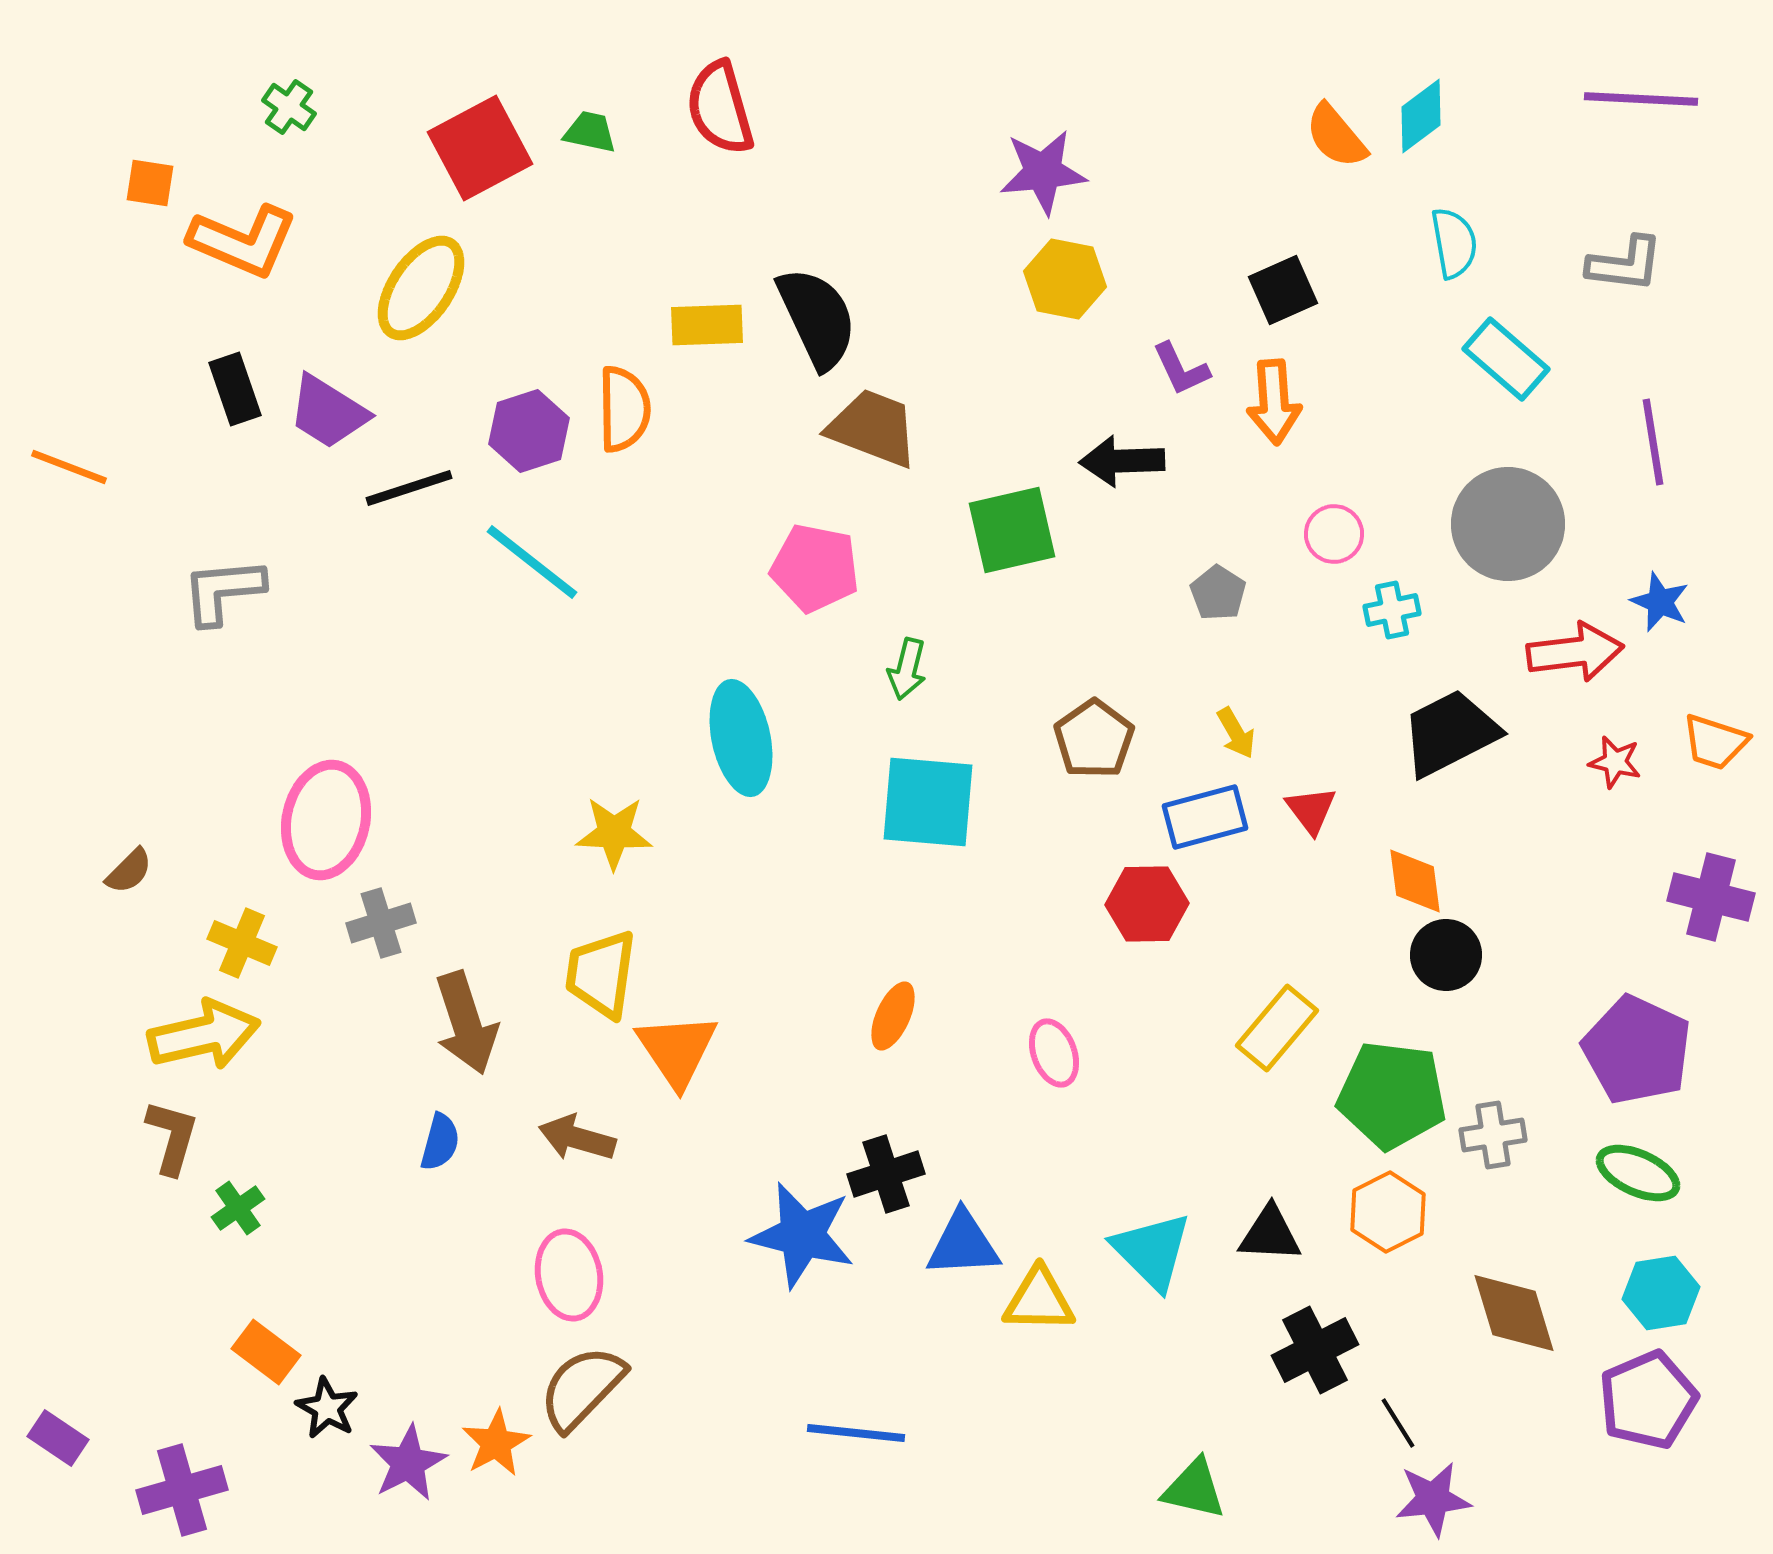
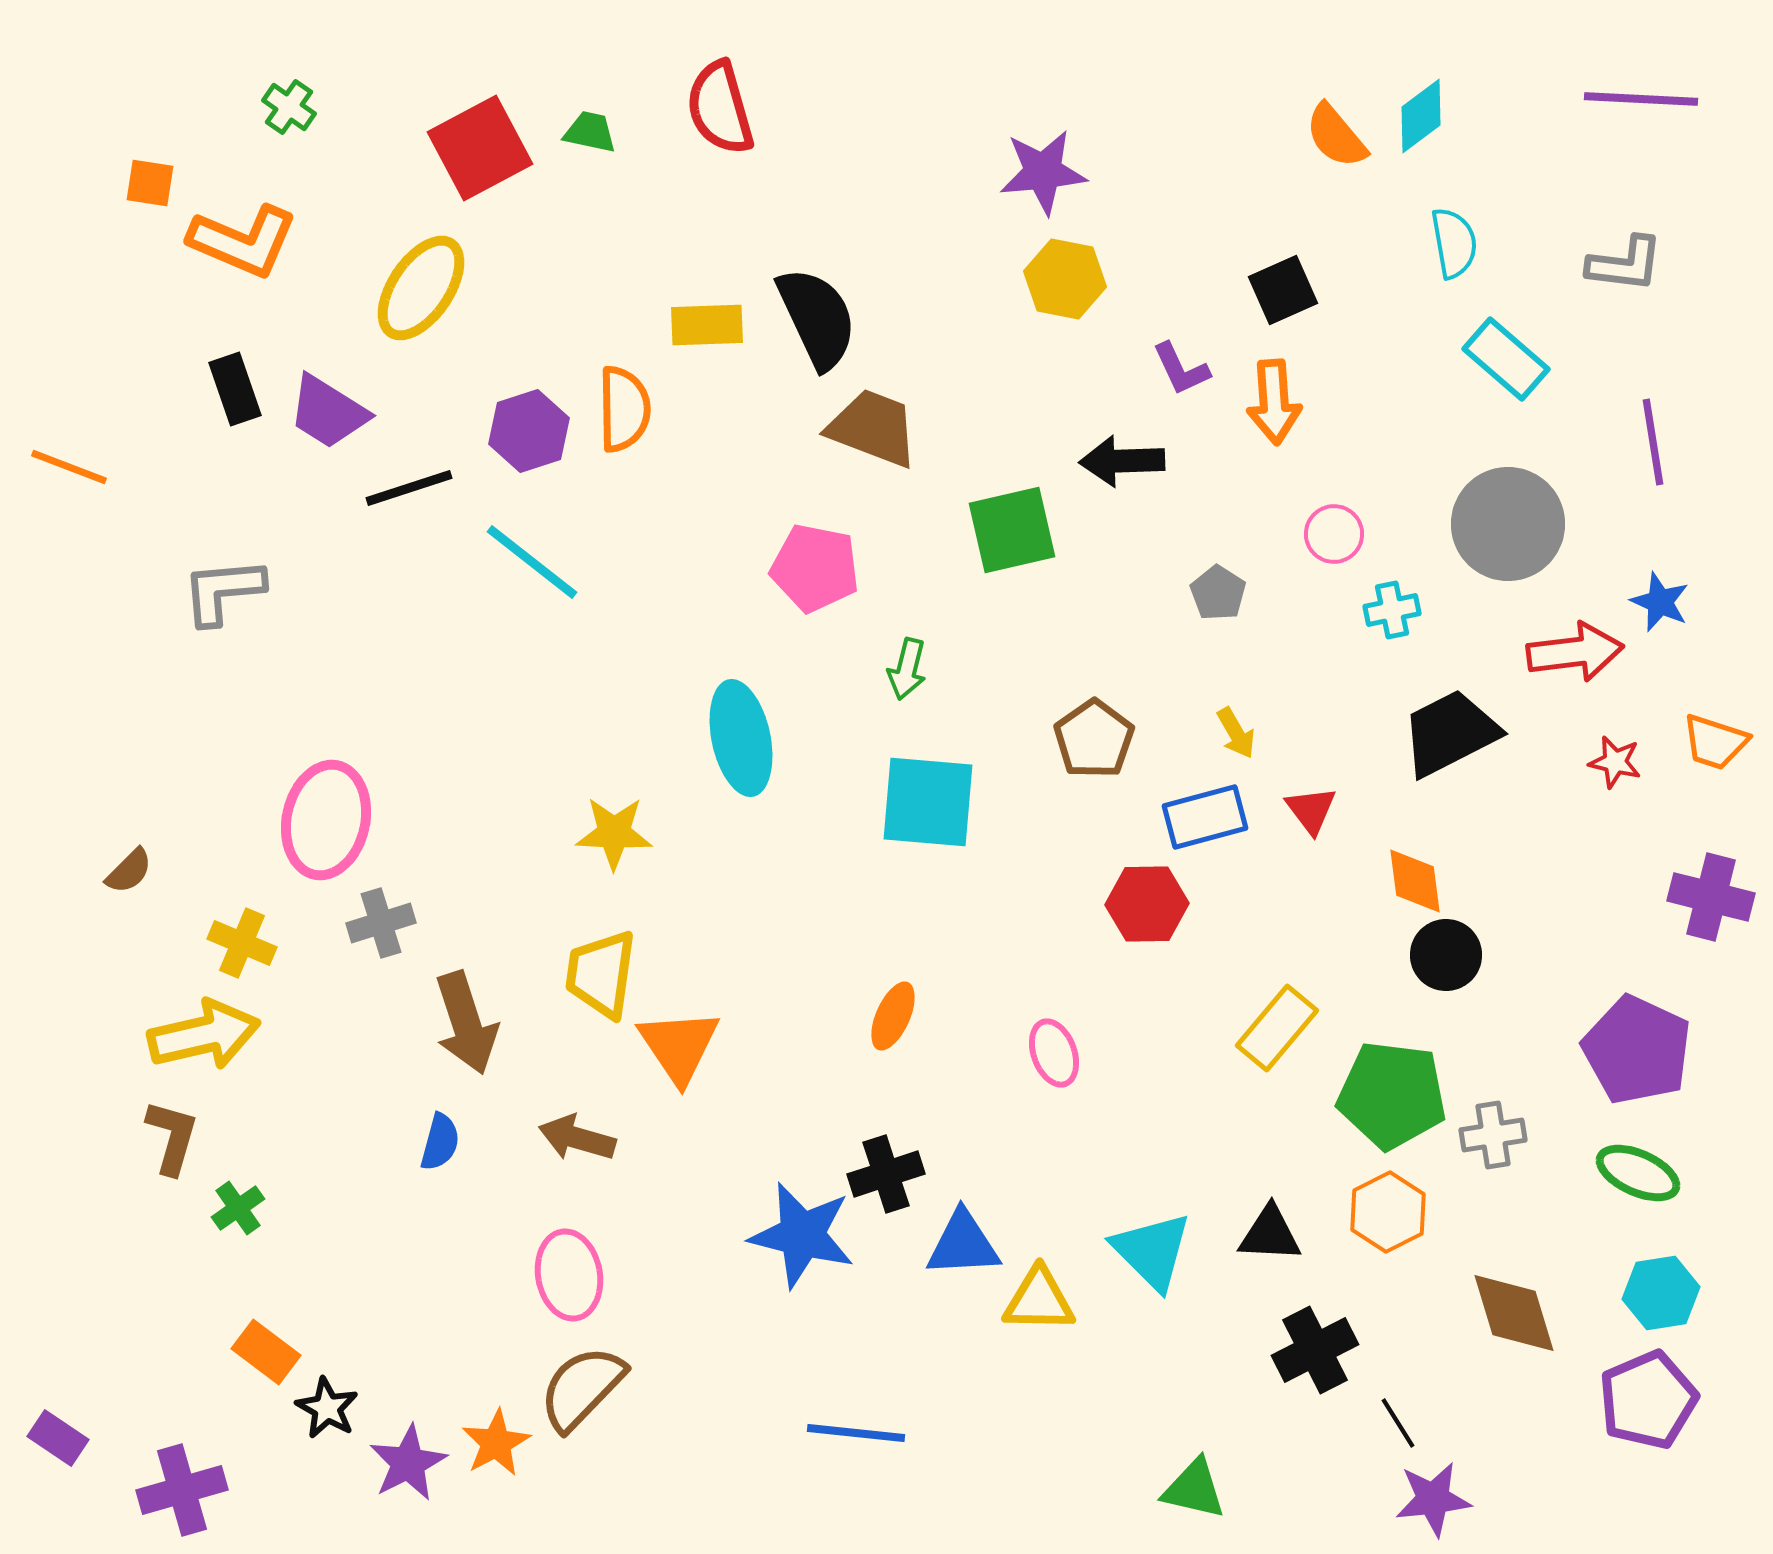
orange triangle at (677, 1050): moved 2 px right, 4 px up
